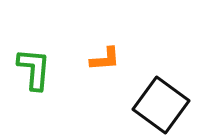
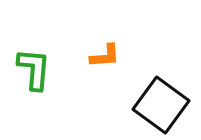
orange L-shape: moved 3 px up
